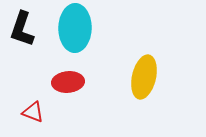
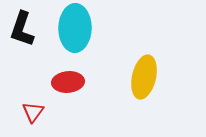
red triangle: rotated 45 degrees clockwise
